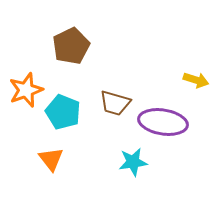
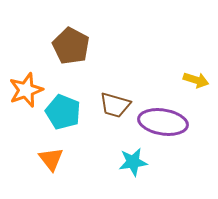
brown pentagon: rotated 18 degrees counterclockwise
brown trapezoid: moved 2 px down
